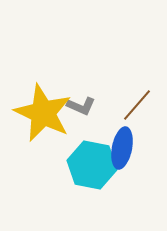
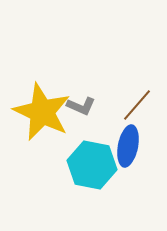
yellow star: moved 1 px left, 1 px up
blue ellipse: moved 6 px right, 2 px up
